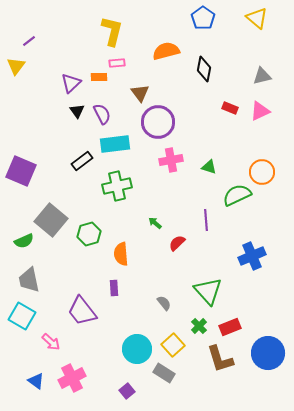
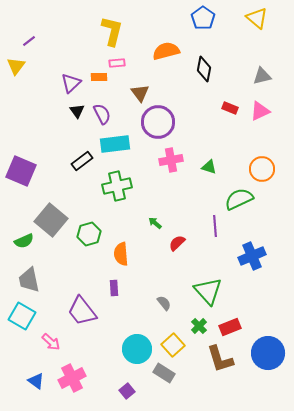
orange circle at (262, 172): moved 3 px up
green semicircle at (237, 195): moved 2 px right, 4 px down
purple line at (206, 220): moved 9 px right, 6 px down
